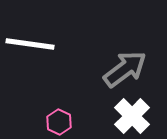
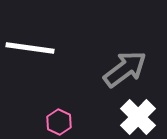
white line: moved 4 px down
white cross: moved 6 px right, 1 px down
